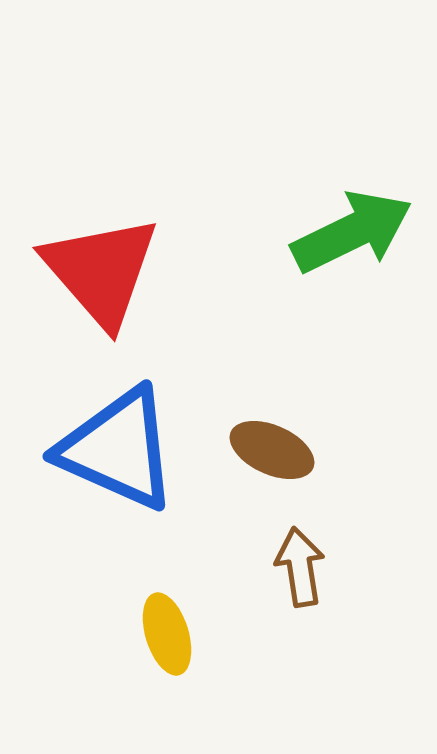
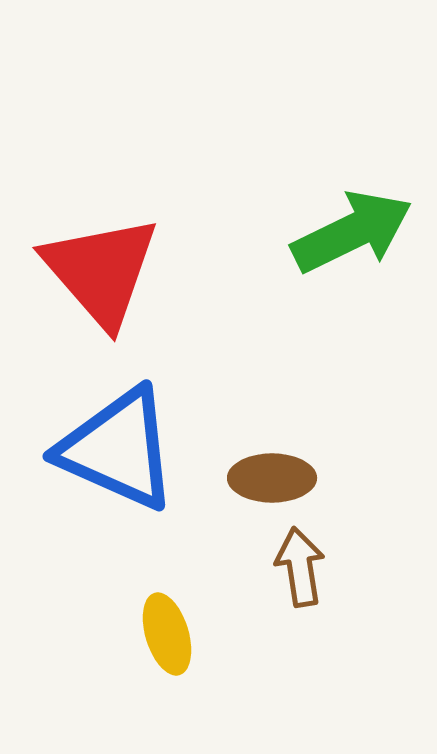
brown ellipse: moved 28 px down; rotated 24 degrees counterclockwise
